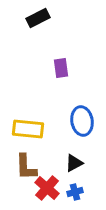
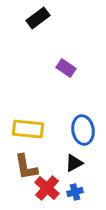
black rectangle: rotated 10 degrees counterclockwise
purple rectangle: moved 5 px right; rotated 48 degrees counterclockwise
blue ellipse: moved 1 px right, 9 px down
brown L-shape: rotated 8 degrees counterclockwise
